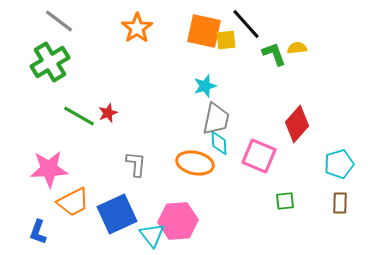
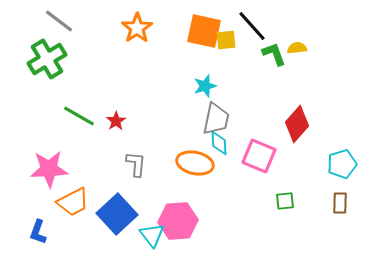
black line: moved 6 px right, 2 px down
green cross: moved 3 px left, 3 px up
red star: moved 8 px right, 8 px down; rotated 12 degrees counterclockwise
cyan pentagon: moved 3 px right
blue square: rotated 18 degrees counterclockwise
